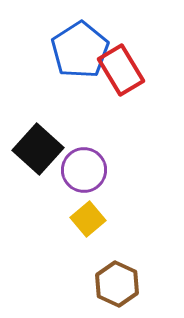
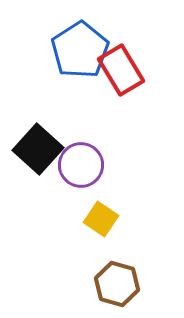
purple circle: moved 3 px left, 5 px up
yellow square: moved 13 px right; rotated 16 degrees counterclockwise
brown hexagon: rotated 9 degrees counterclockwise
